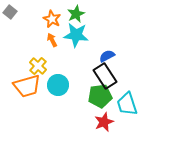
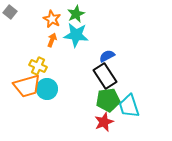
orange arrow: rotated 48 degrees clockwise
yellow cross: rotated 18 degrees counterclockwise
cyan circle: moved 11 px left, 4 px down
green pentagon: moved 8 px right, 4 px down
cyan trapezoid: moved 2 px right, 2 px down
